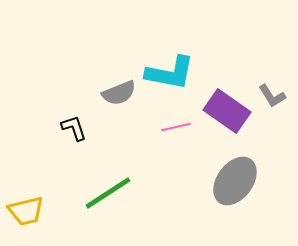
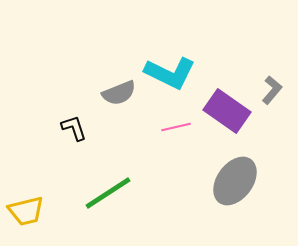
cyan L-shape: rotated 15 degrees clockwise
gray L-shape: moved 6 px up; rotated 108 degrees counterclockwise
